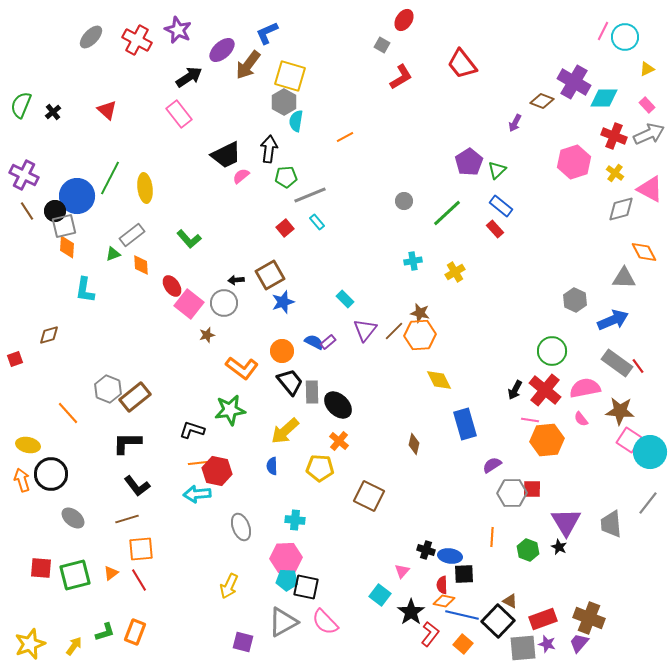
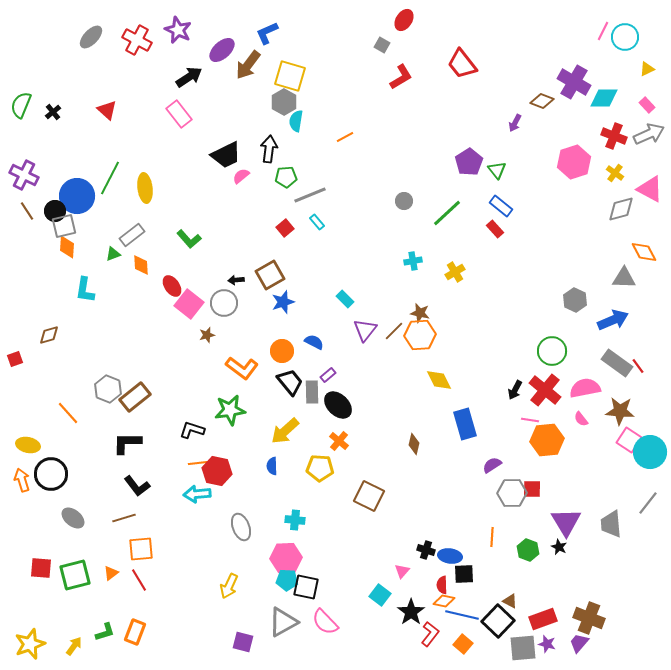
green triangle at (497, 170): rotated 24 degrees counterclockwise
purple rectangle at (328, 342): moved 33 px down
brown line at (127, 519): moved 3 px left, 1 px up
